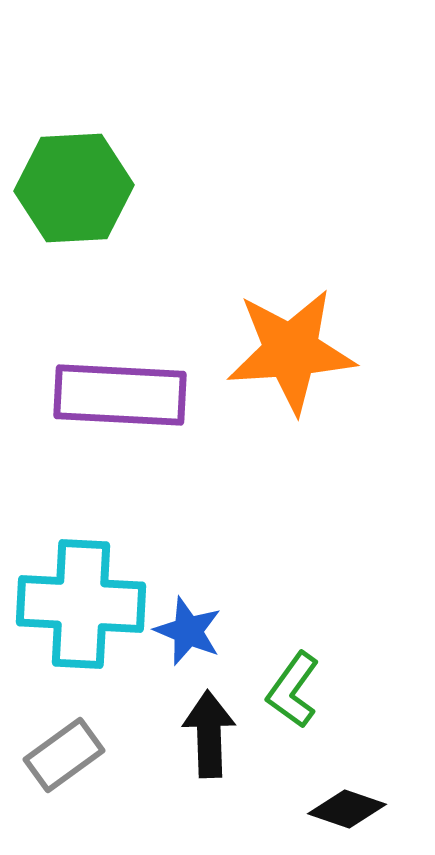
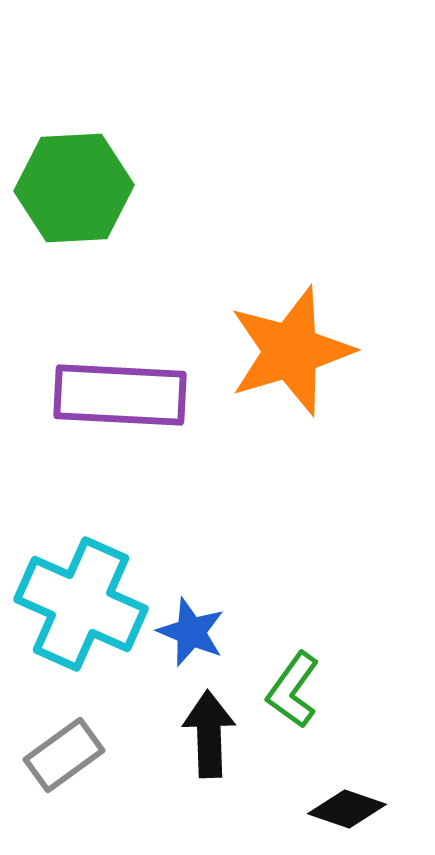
orange star: rotated 13 degrees counterclockwise
cyan cross: rotated 21 degrees clockwise
blue star: moved 3 px right, 1 px down
